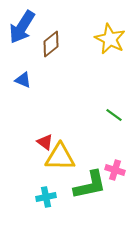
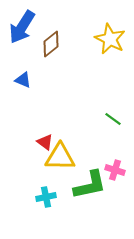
green line: moved 1 px left, 4 px down
